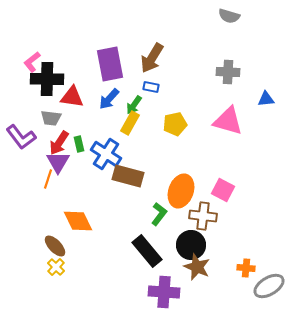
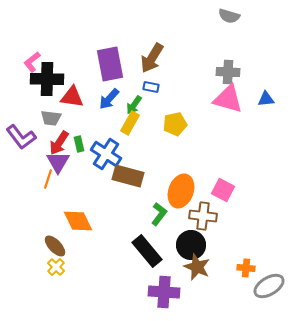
pink triangle: moved 22 px up
